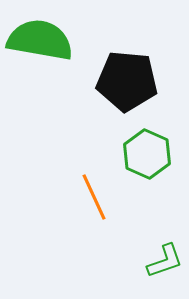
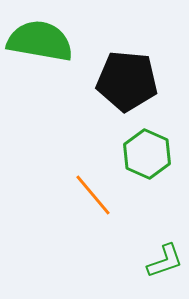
green semicircle: moved 1 px down
orange line: moved 1 px left, 2 px up; rotated 15 degrees counterclockwise
